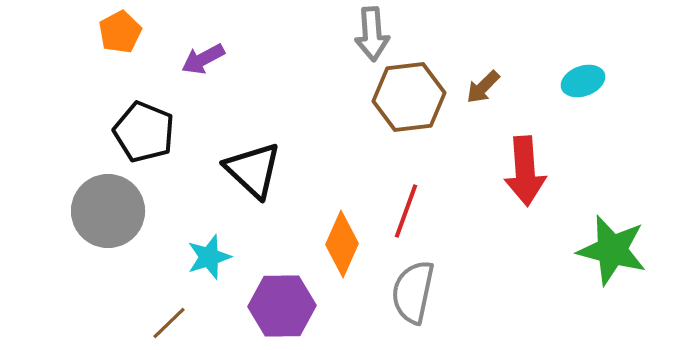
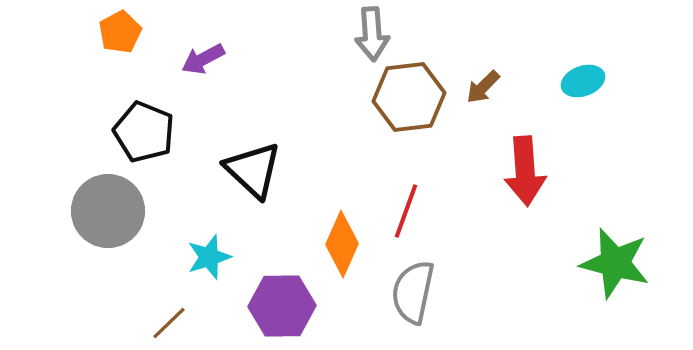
green star: moved 3 px right, 13 px down
